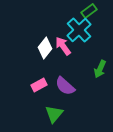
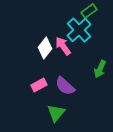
green triangle: moved 2 px right, 1 px up
